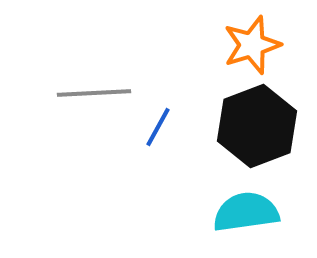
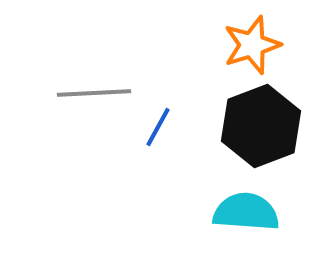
black hexagon: moved 4 px right
cyan semicircle: rotated 12 degrees clockwise
